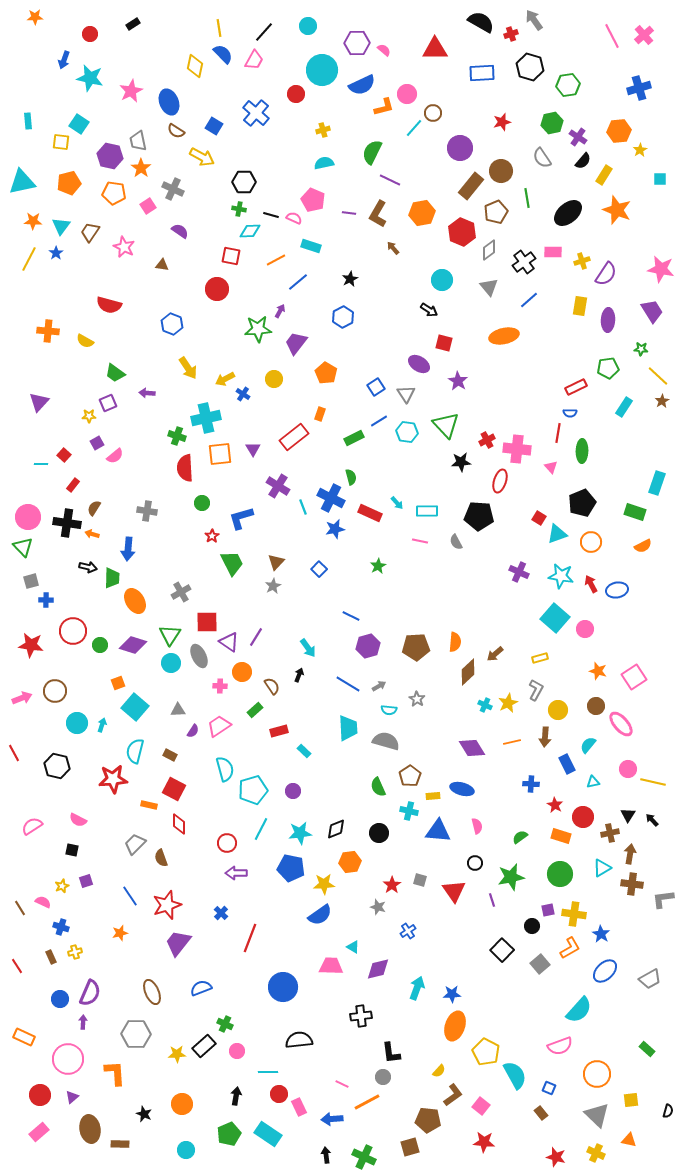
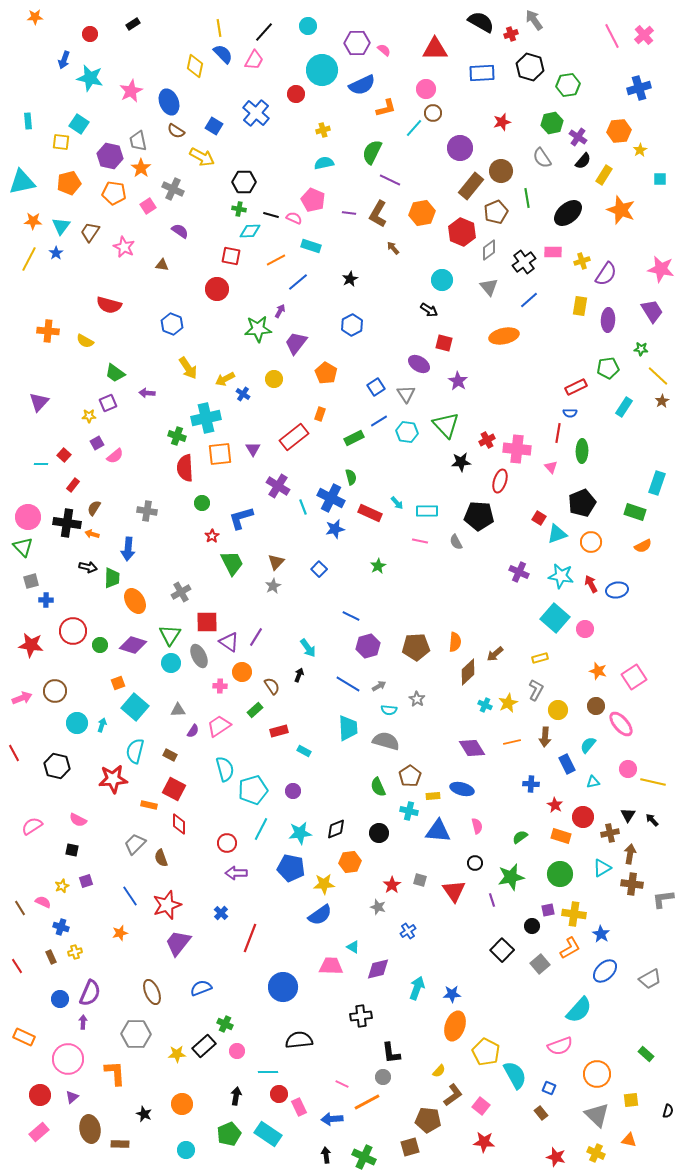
pink circle at (407, 94): moved 19 px right, 5 px up
orange L-shape at (384, 107): moved 2 px right, 1 px down
orange star at (617, 210): moved 4 px right
blue hexagon at (343, 317): moved 9 px right, 8 px down
cyan rectangle at (304, 751): rotated 16 degrees counterclockwise
green rectangle at (647, 1049): moved 1 px left, 5 px down
